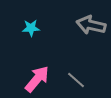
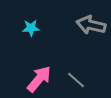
pink arrow: moved 2 px right
